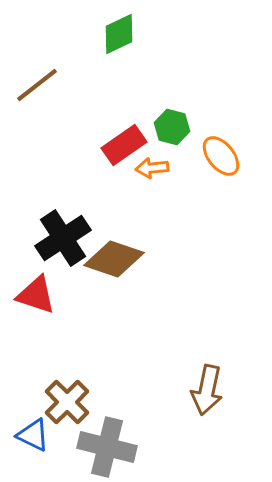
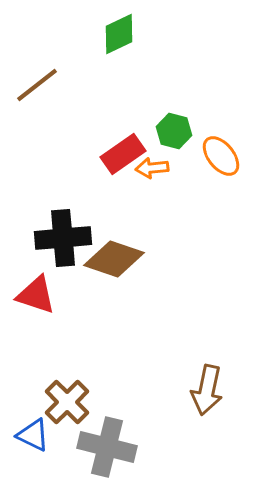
green hexagon: moved 2 px right, 4 px down
red rectangle: moved 1 px left, 9 px down
black cross: rotated 28 degrees clockwise
